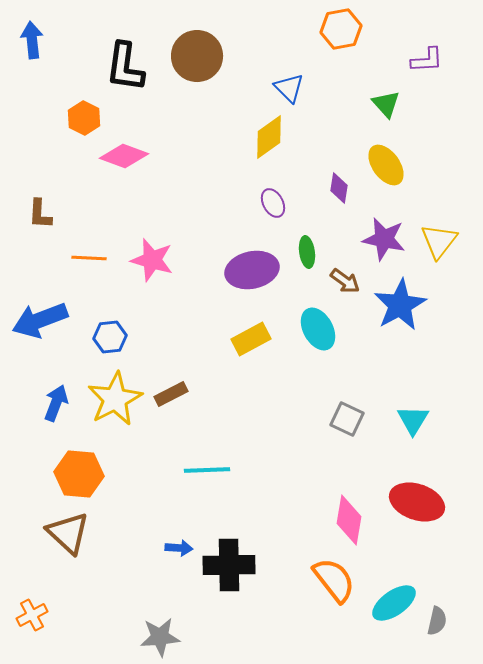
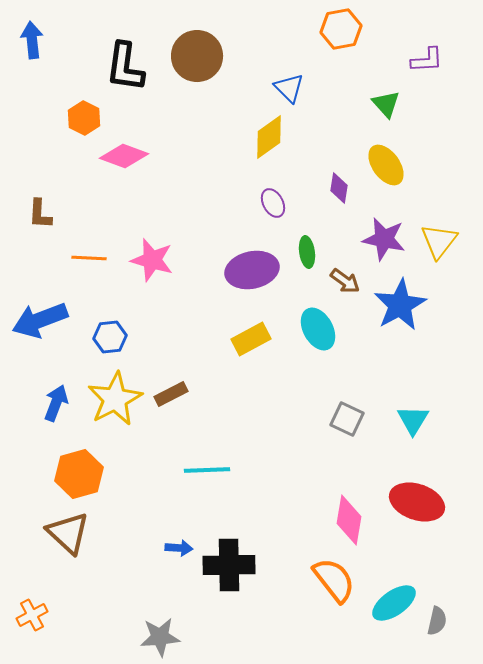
orange hexagon at (79, 474): rotated 21 degrees counterclockwise
